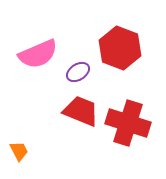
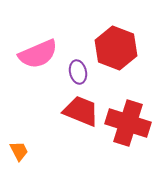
red hexagon: moved 4 px left
purple ellipse: rotated 70 degrees counterclockwise
